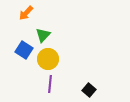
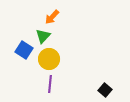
orange arrow: moved 26 px right, 4 px down
green triangle: moved 1 px down
yellow circle: moved 1 px right
black square: moved 16 px right
